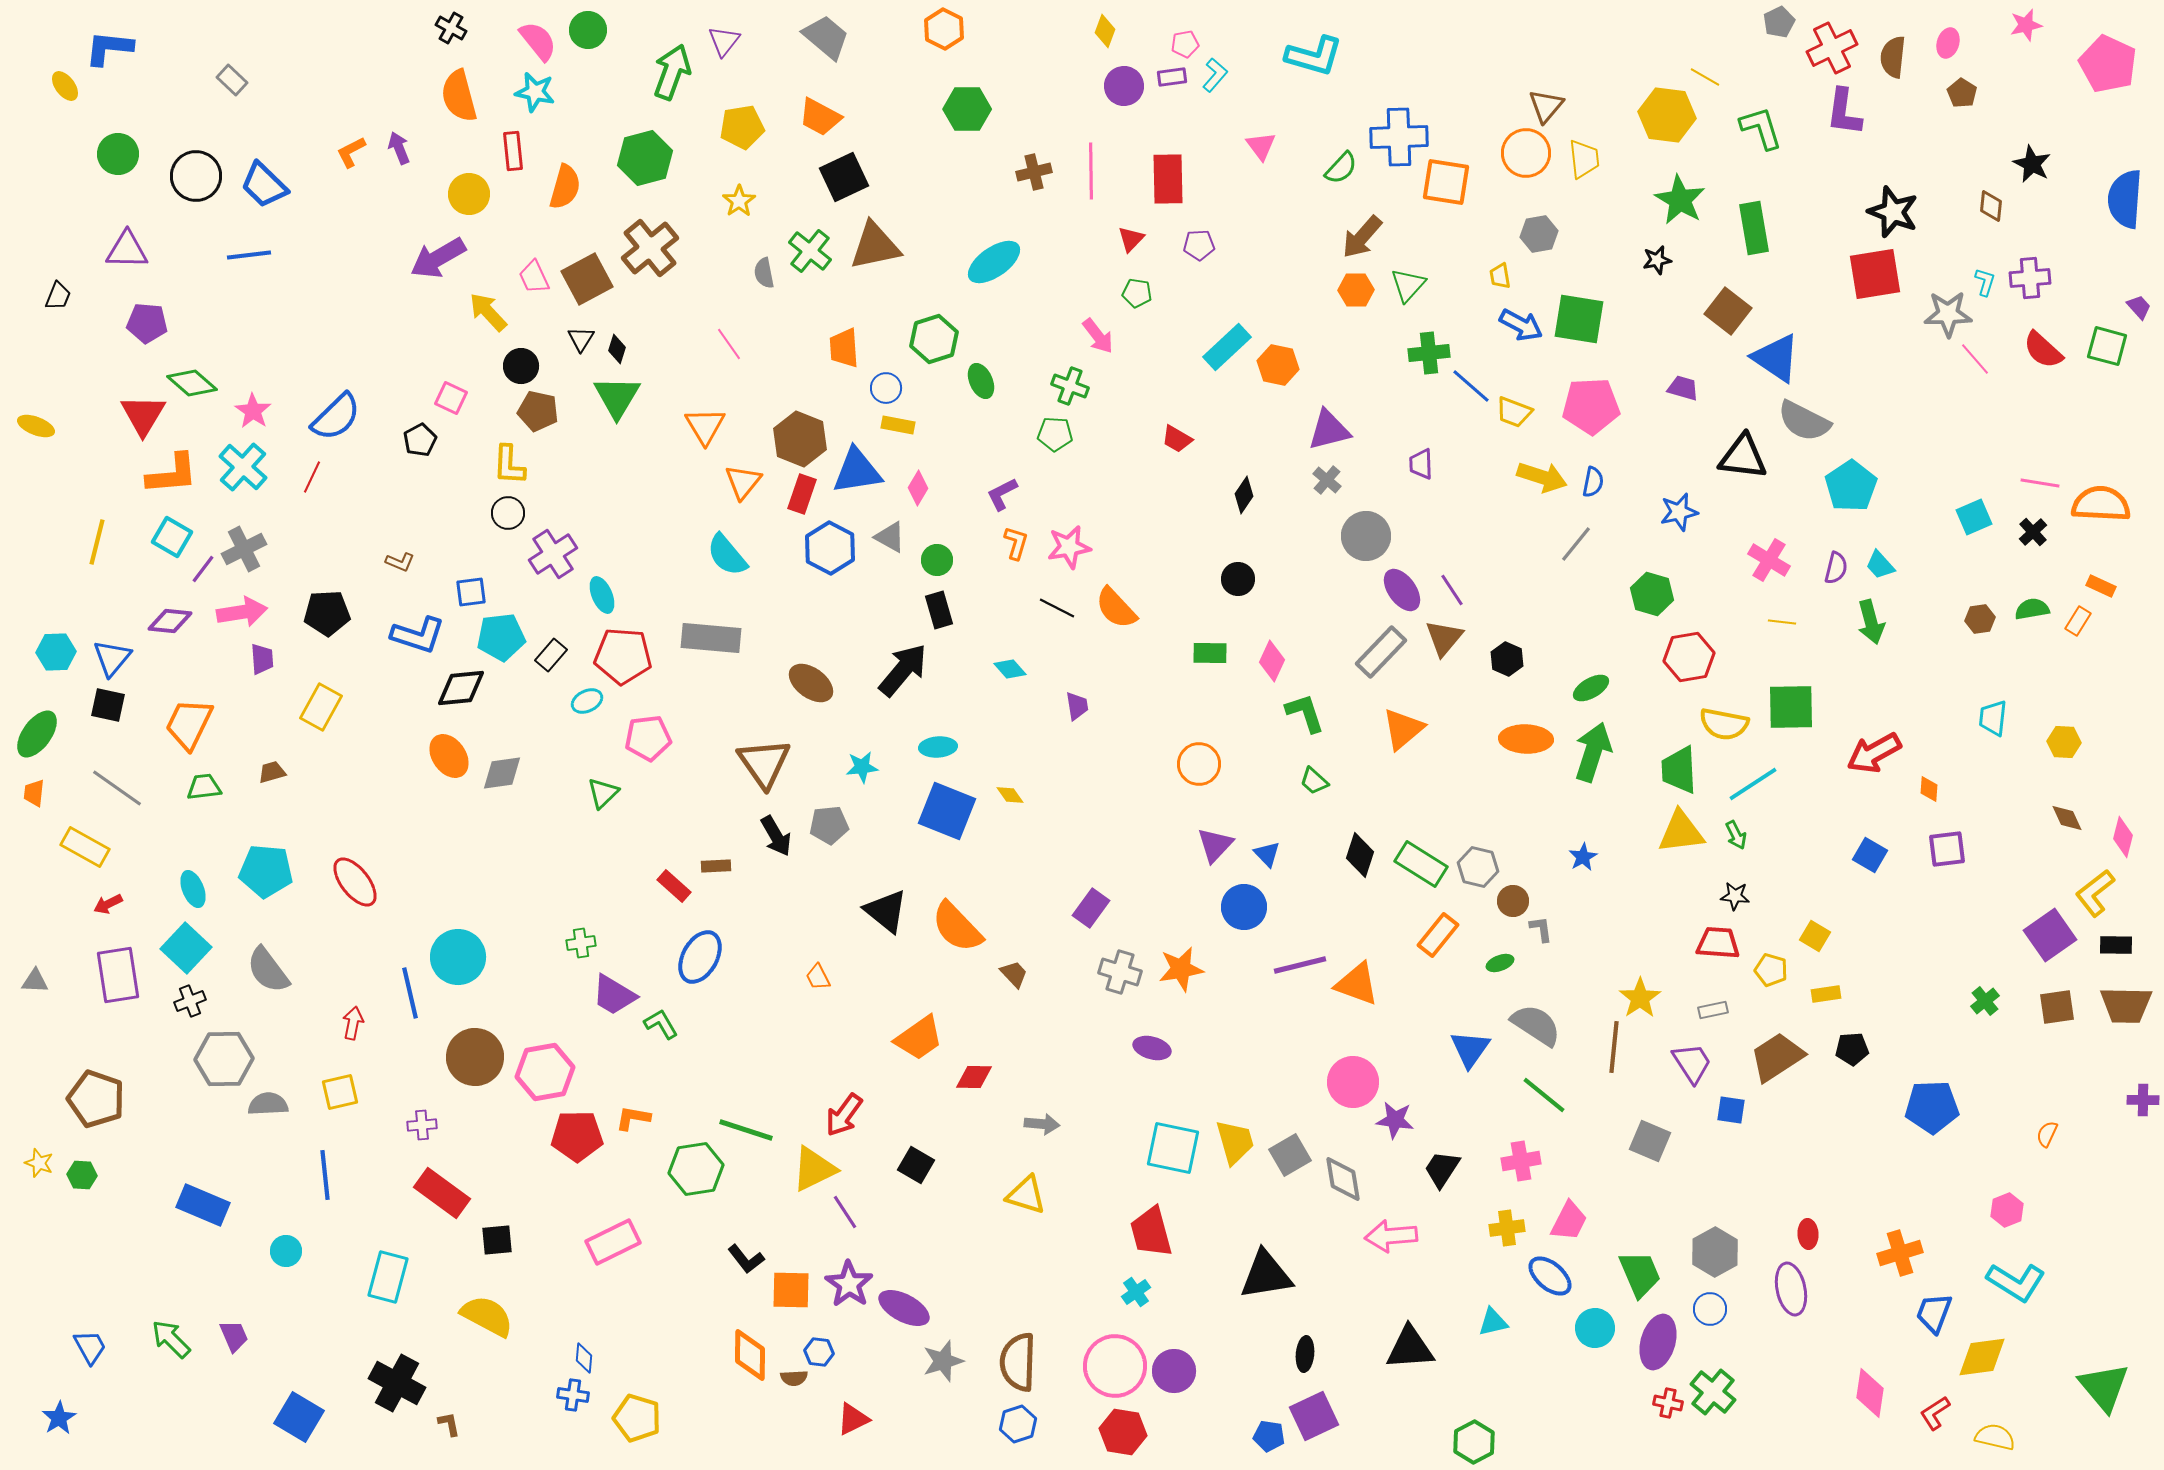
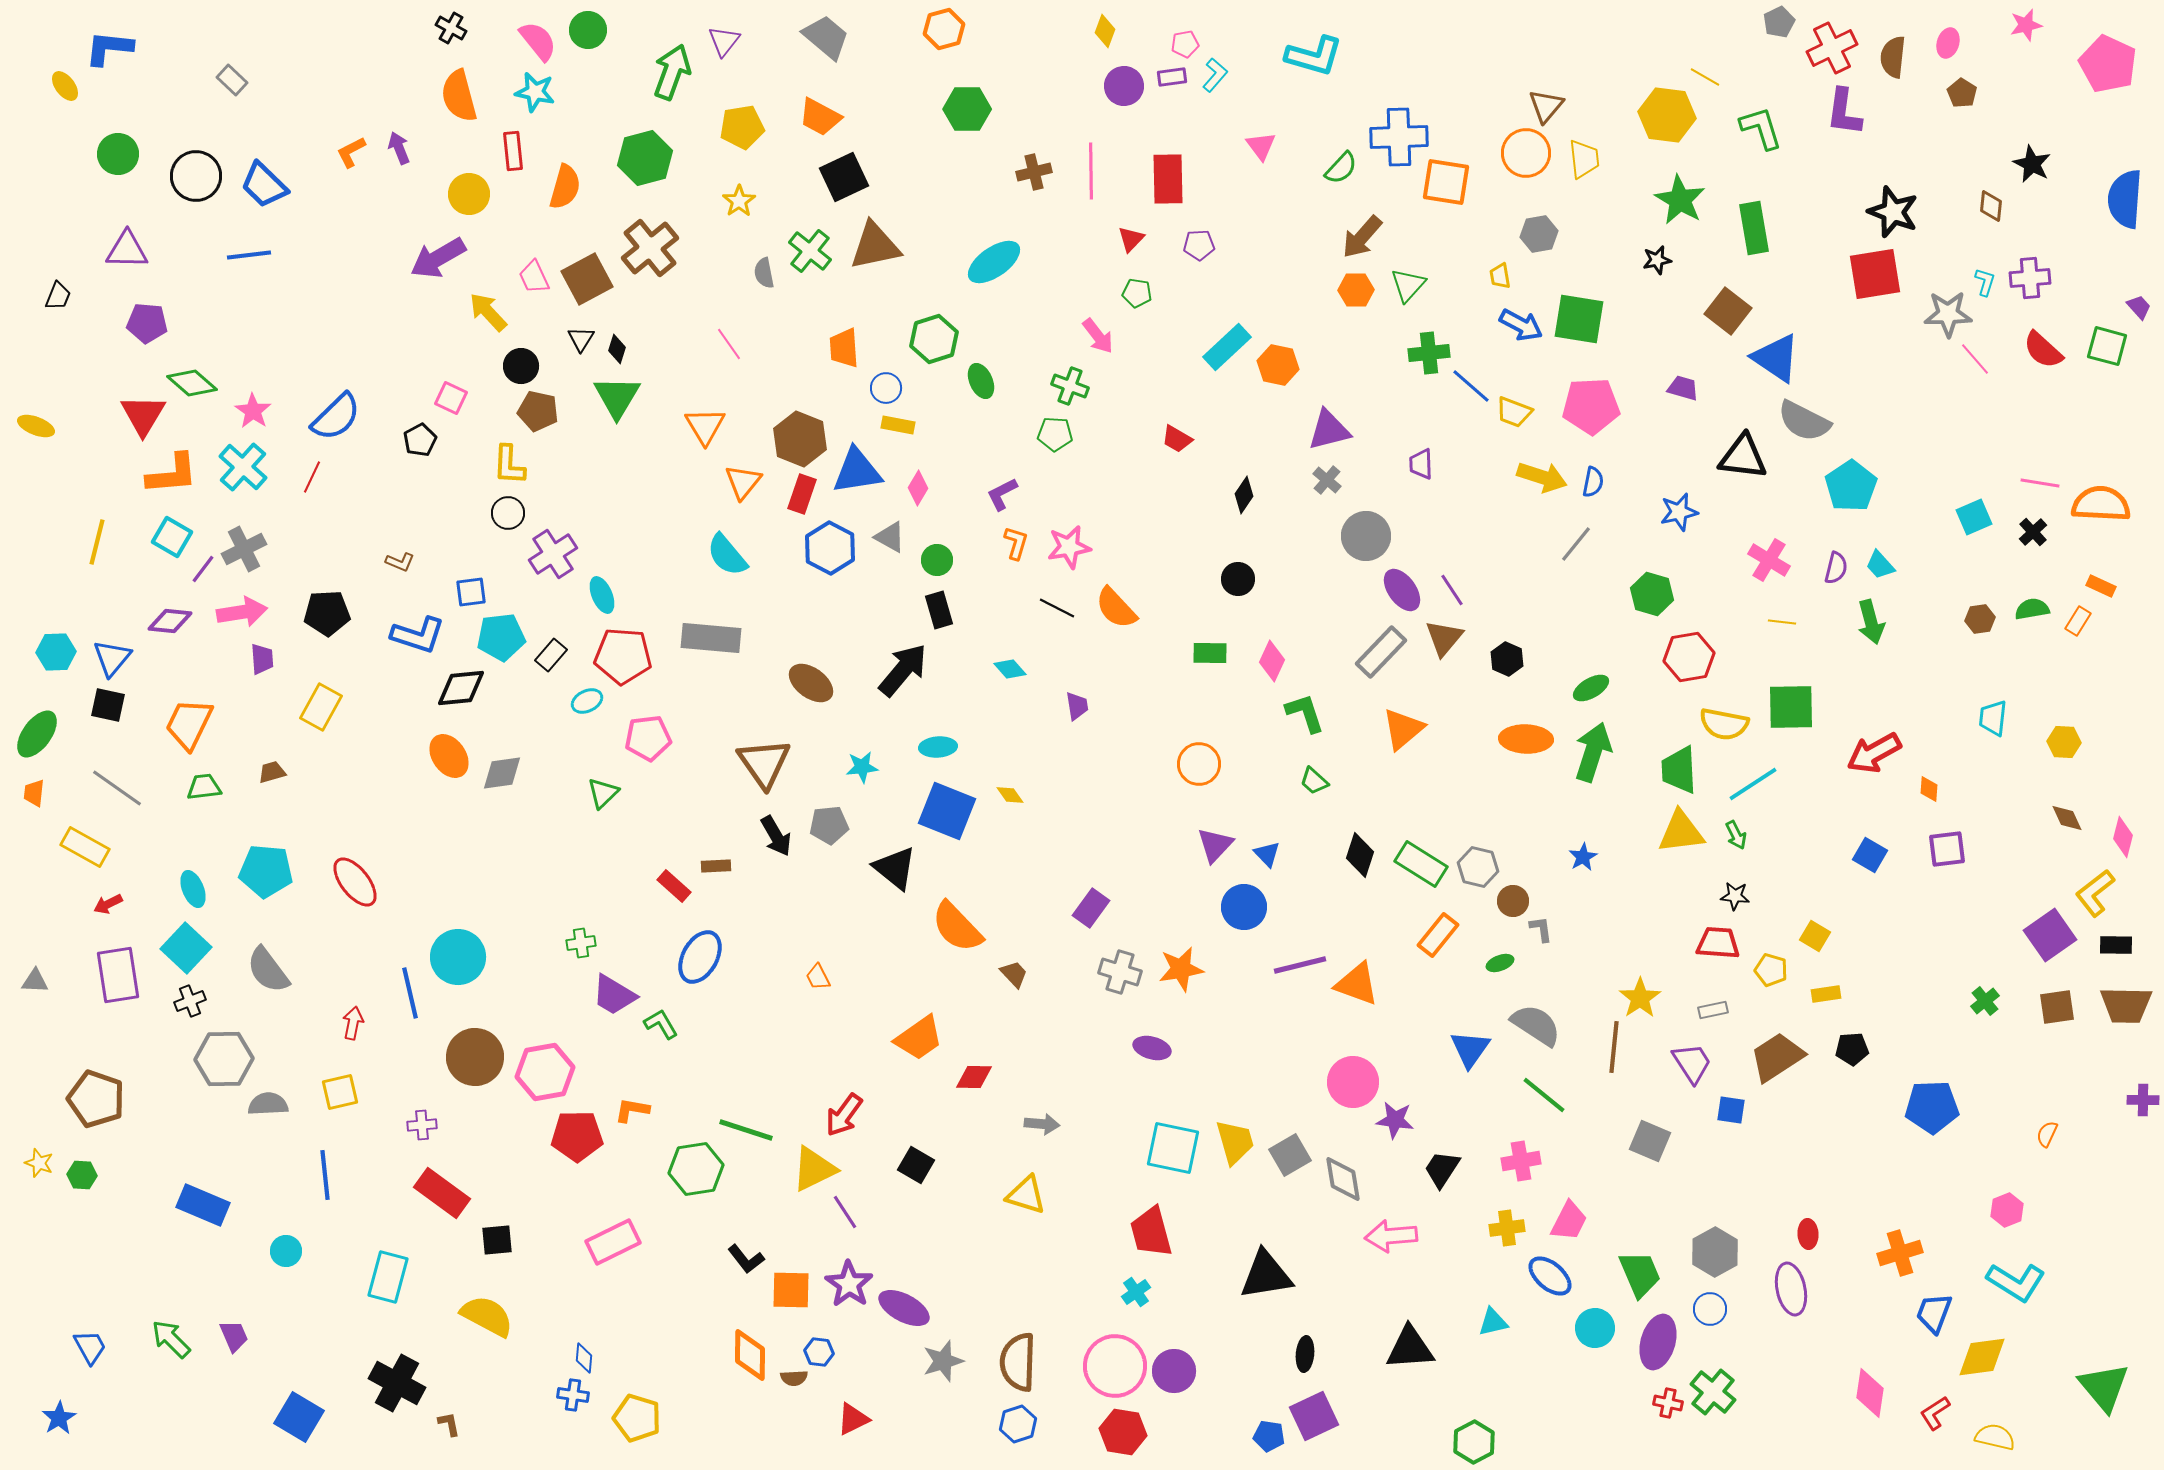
orange hexagon at (944, 29): rotated 18 degrees clockwise
black triangle at (886, 911): moved 9 px right, 43 px up
orange L-shape at (633, 1118): moved 1 px left, 8 px up
